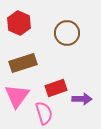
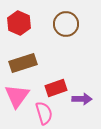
brown circle: moved 1 px left, 9 px up
